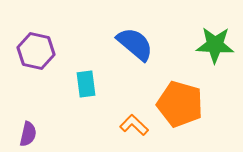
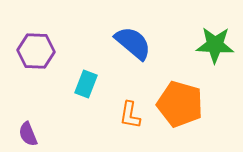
blue semicircle: moved 2 px left, 1 px up
purple hexagon: rotated 9 degrees counterclockwise
cyan rectangle: rotated 28 degrees clockwise
orange L-shape: moved 4 px left, 10 px up; rotated 124 degrees counterclockwise
purple semicircle: rotated 145 degrees clockwise
